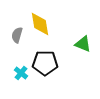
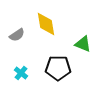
yellow diamond: moved 6 px right
gray semicircle: rotated 140 degrees counterclockwise
black pentagon: moved 13 px right, 5 px down
